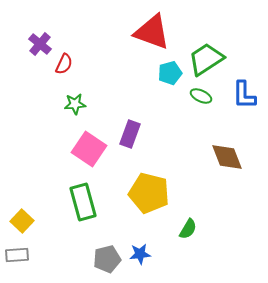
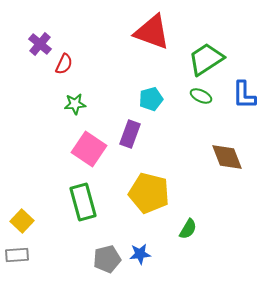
cyan pentagon: moved 19 px left, 26 px down
